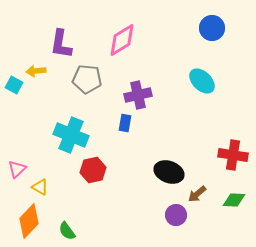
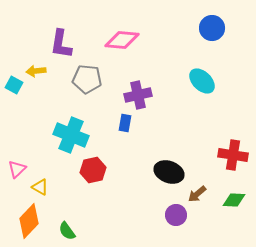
pink diamond: rotated 36 degrees clockwise
